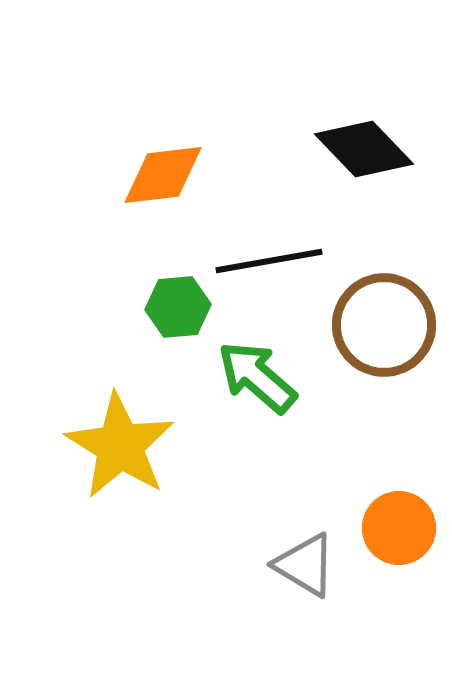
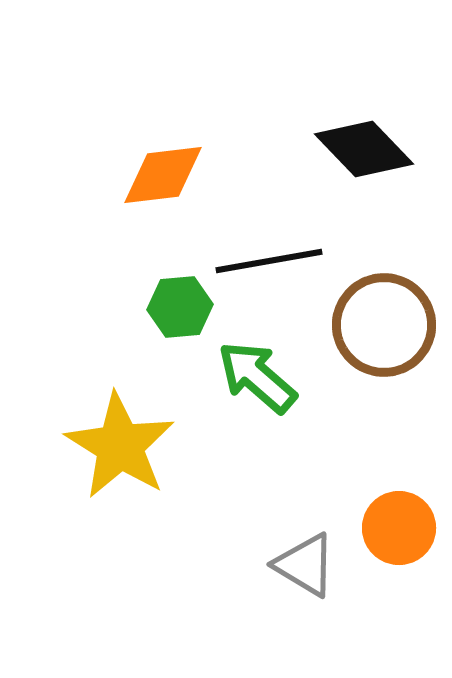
green hexagon: moved 2 px right
